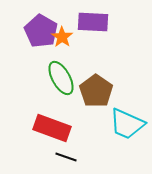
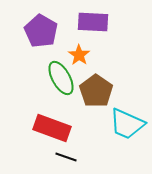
orange star: moved 17 px right, 18 px down
